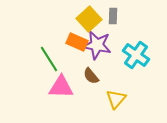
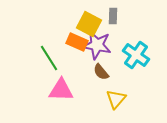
yellow square: moved 5 px down; rotated 20 degrees counterclockwise
green line: moved 1 px up
brown semicircle: moved 10 px right, 4 px up
pink triangle: moved 3 px down
